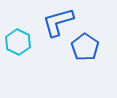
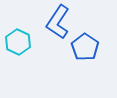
blue L-shape: rotated 40 degrees counterclockwise
